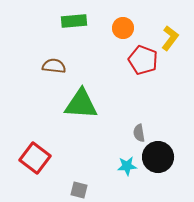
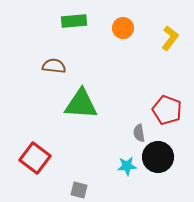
red pentagon: moved 24 px right, 50 px down
